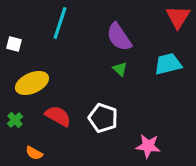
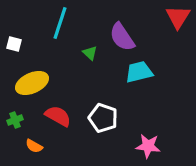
purple semicircle: moved 3 px right
cyan trapezoid: moved 29 px left, 8 px down
green triangle: moved 30 px left, 16 px up
green cross: rotated 21 degrees clockwise
orange semicircle: moved 7 px up
